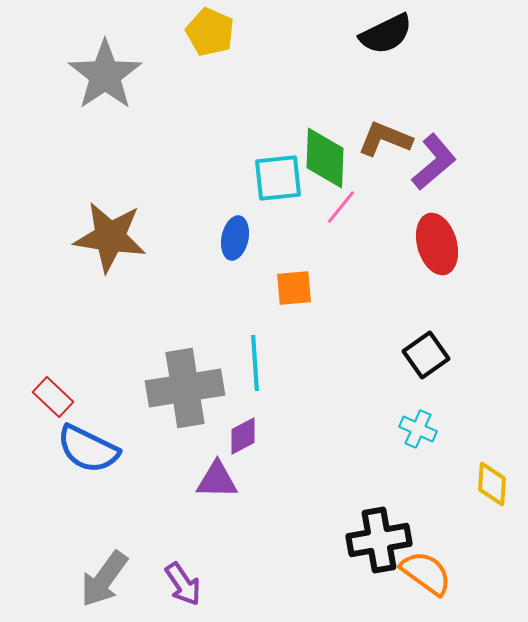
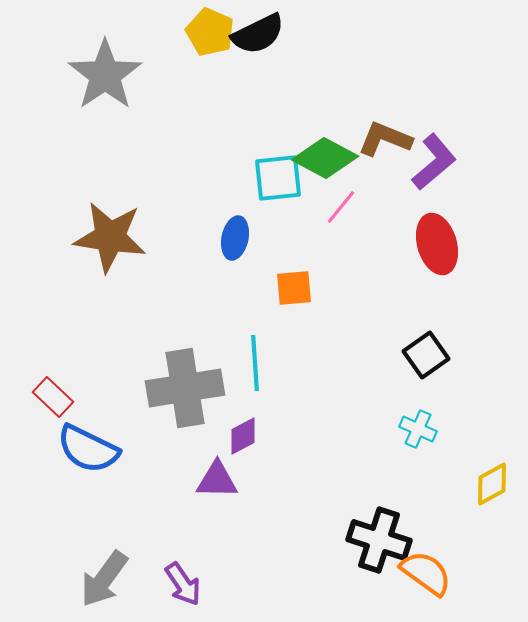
black semicircle: moved 128 px left
green diamond: rotated 64 degrees counterclockwise
yellow diamond: rotated 57 degrees clockwise
black cross: rotated 28 degrees clockwise
